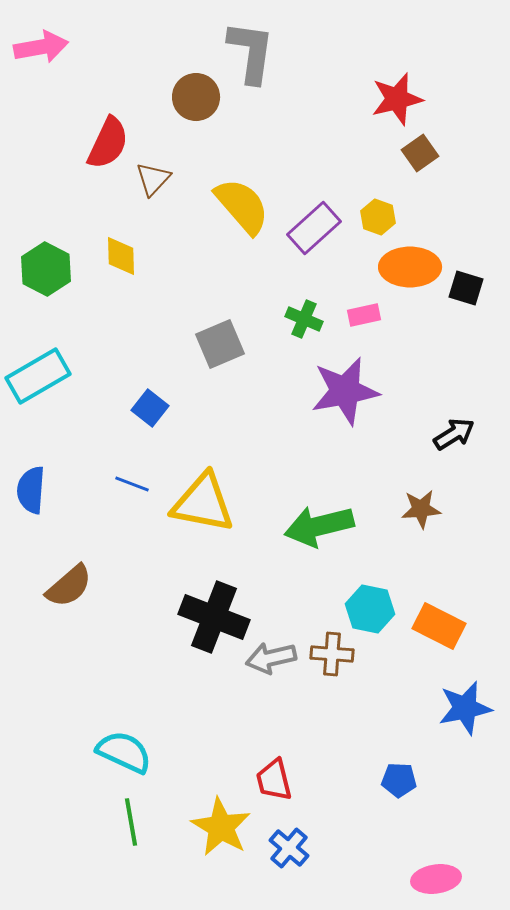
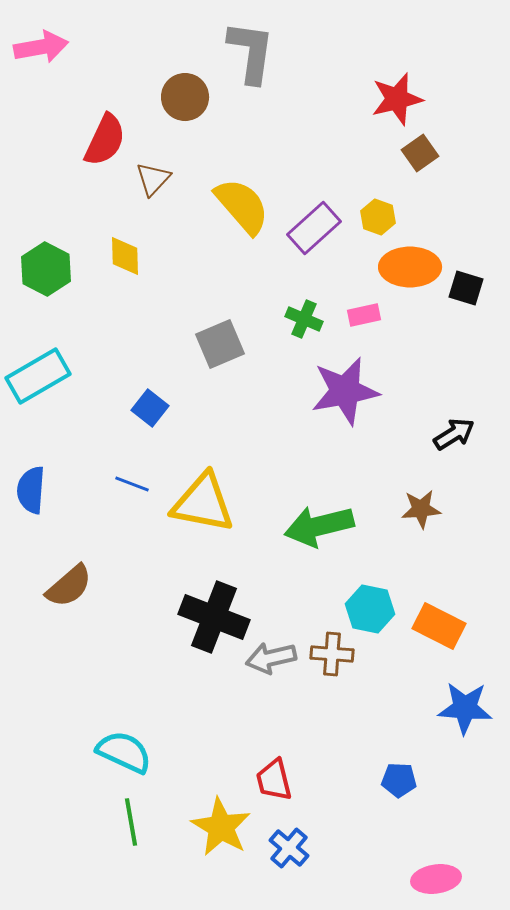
brown circle: moved 11 px left
red semicircle: moved 3 px left, 3 px up
yellow diamond: moved 4 px right
blue star: rotated 16 degrees clockwise
